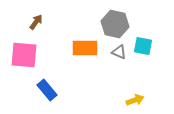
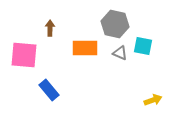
brown arrow: moved 14 px right, 6 px down; rotated 35 degrees counterclockwise
gray triangle: moved 1 px right, 1 px down
blue rectangle: moved 2 px right
yellow arrow: moved 18 px right
